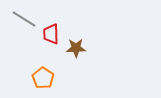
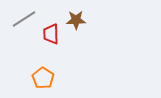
gray line: rotated 65 degrees counterclockwise
brown star: moved 28 px up
